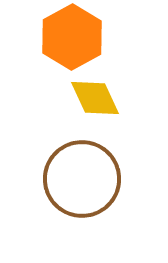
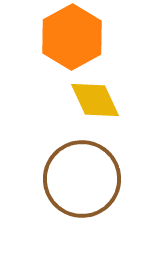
yellow diamond: moved 2 px down
